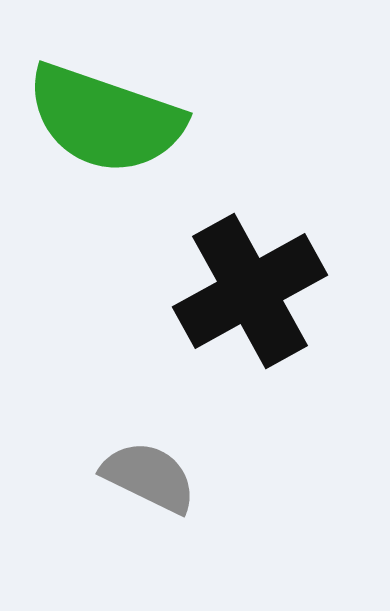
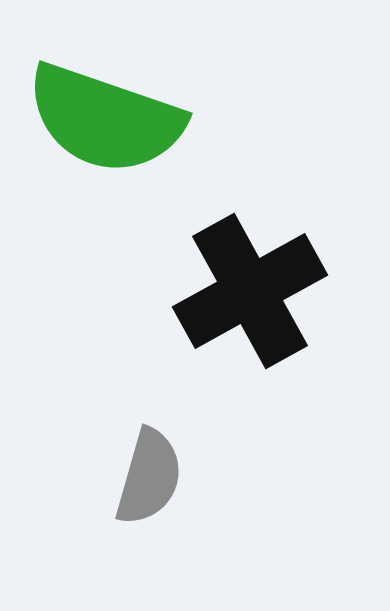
gray semicircle: rotated 80 degrees clockwise
